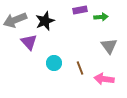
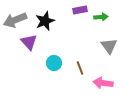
pink arrow: moved 1 px left, 4 px down
